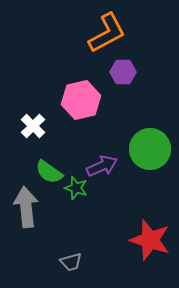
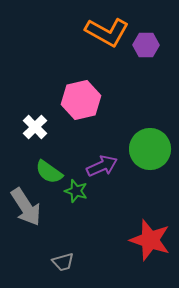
orange L-shape: moved 1 px up; rotated 57 degrees clockwise
purple hexagon: moved 23 px right, 27 px up
white cross: moved 2 px right, 1 px down
green star: moved 3 px down
gray arrow: rotated 153 degrees clockwise
gray trapezoid: moved 8 px left
